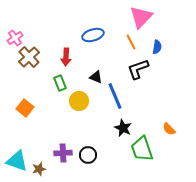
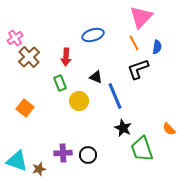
orange line: moved 3 px right, 1 px down
